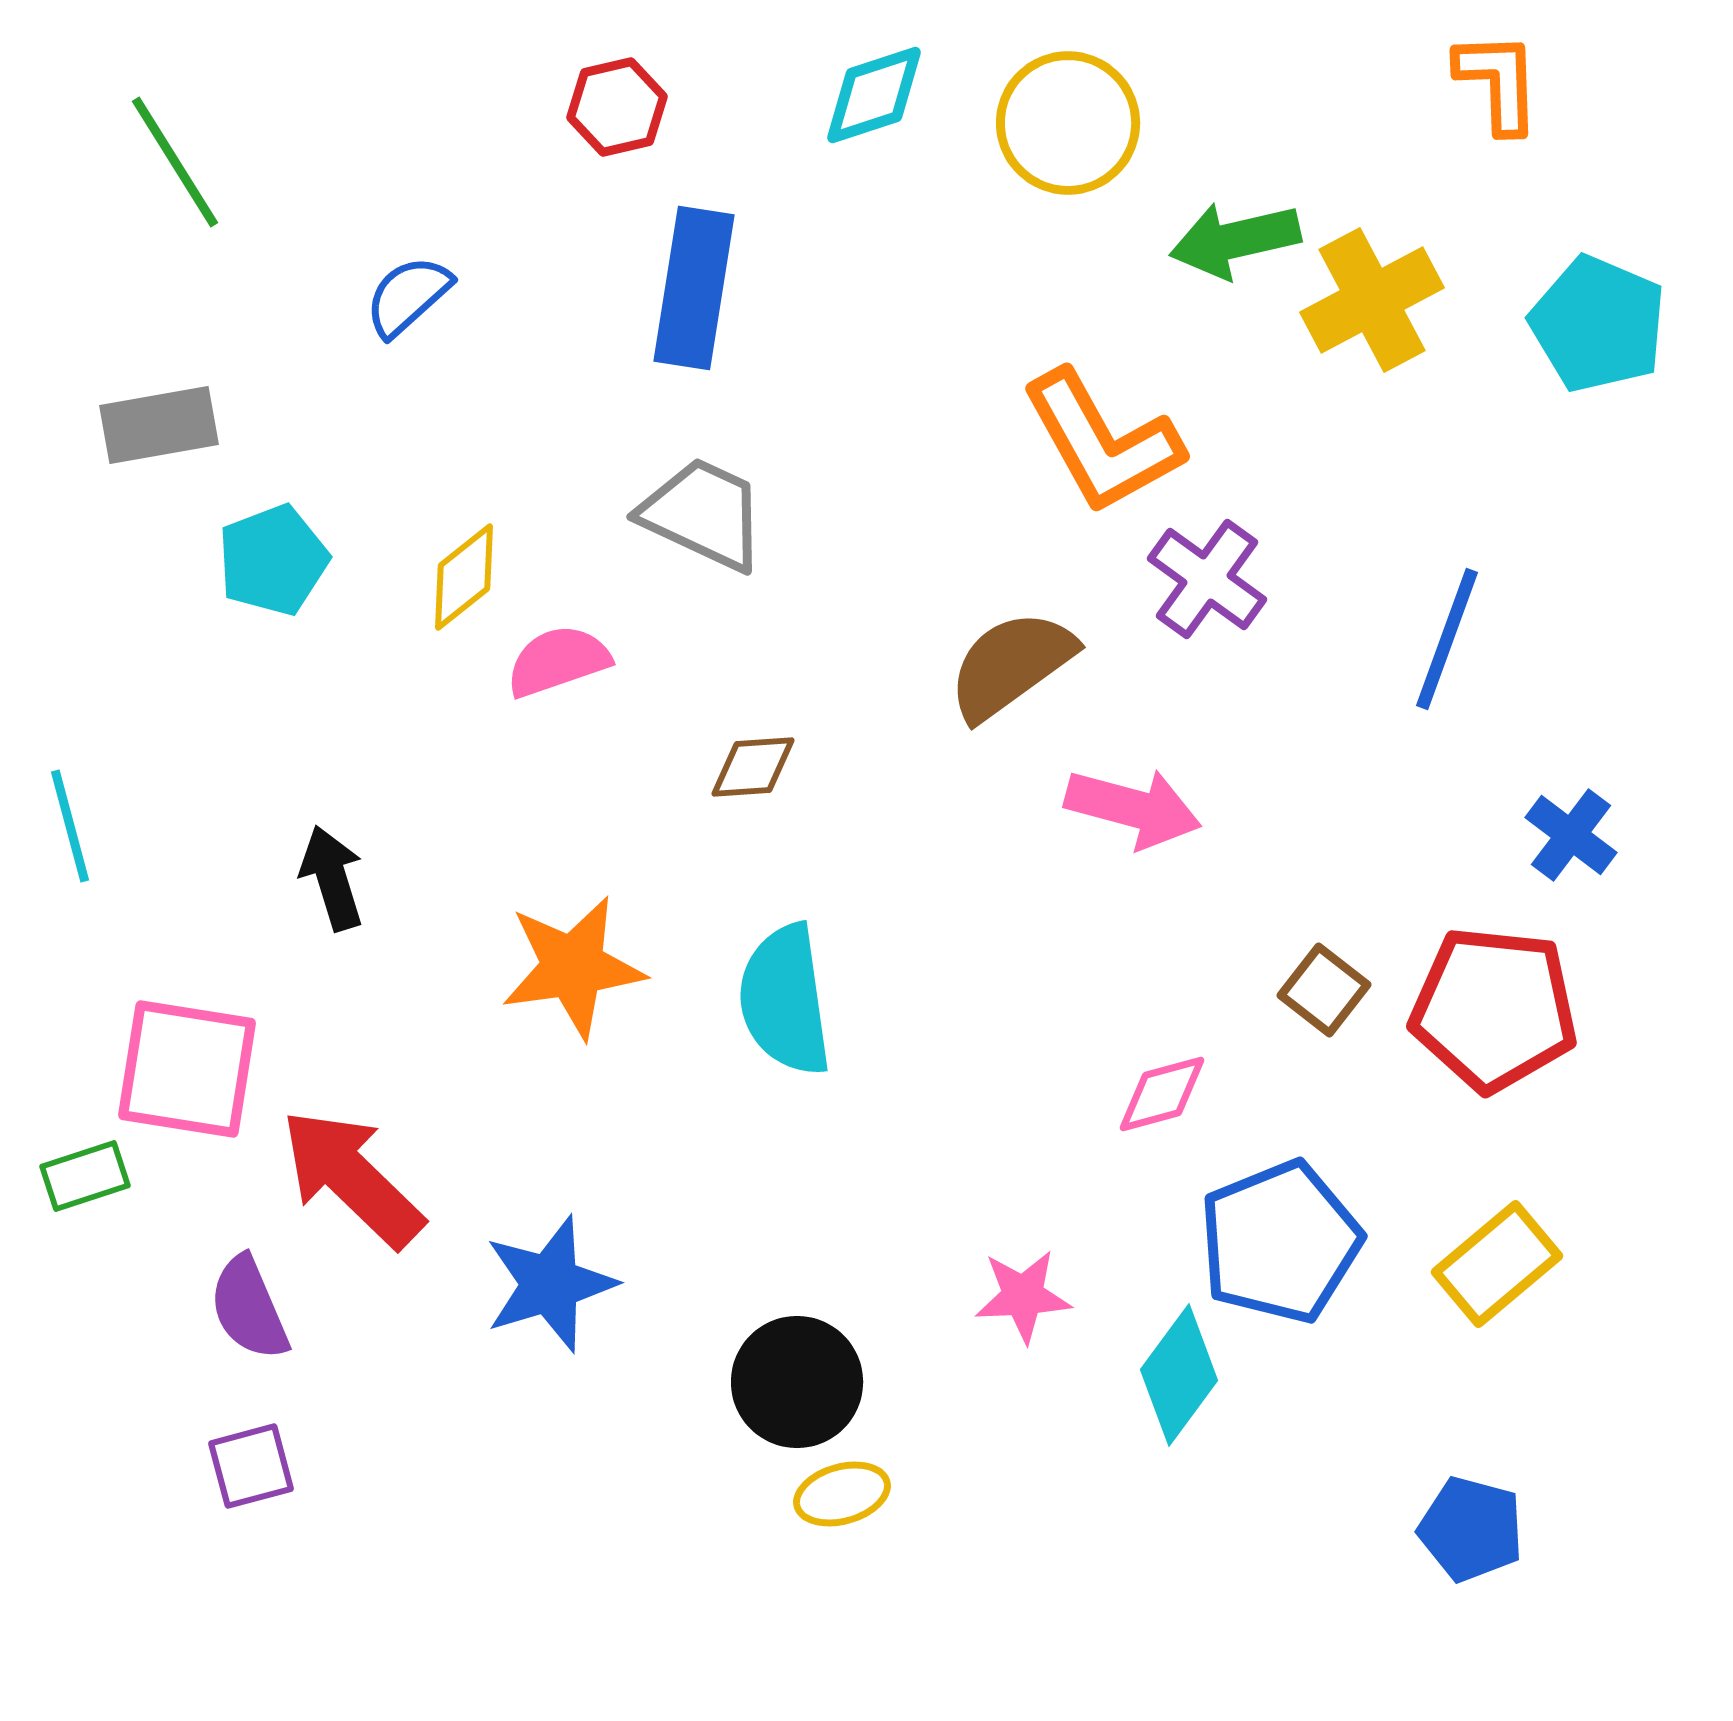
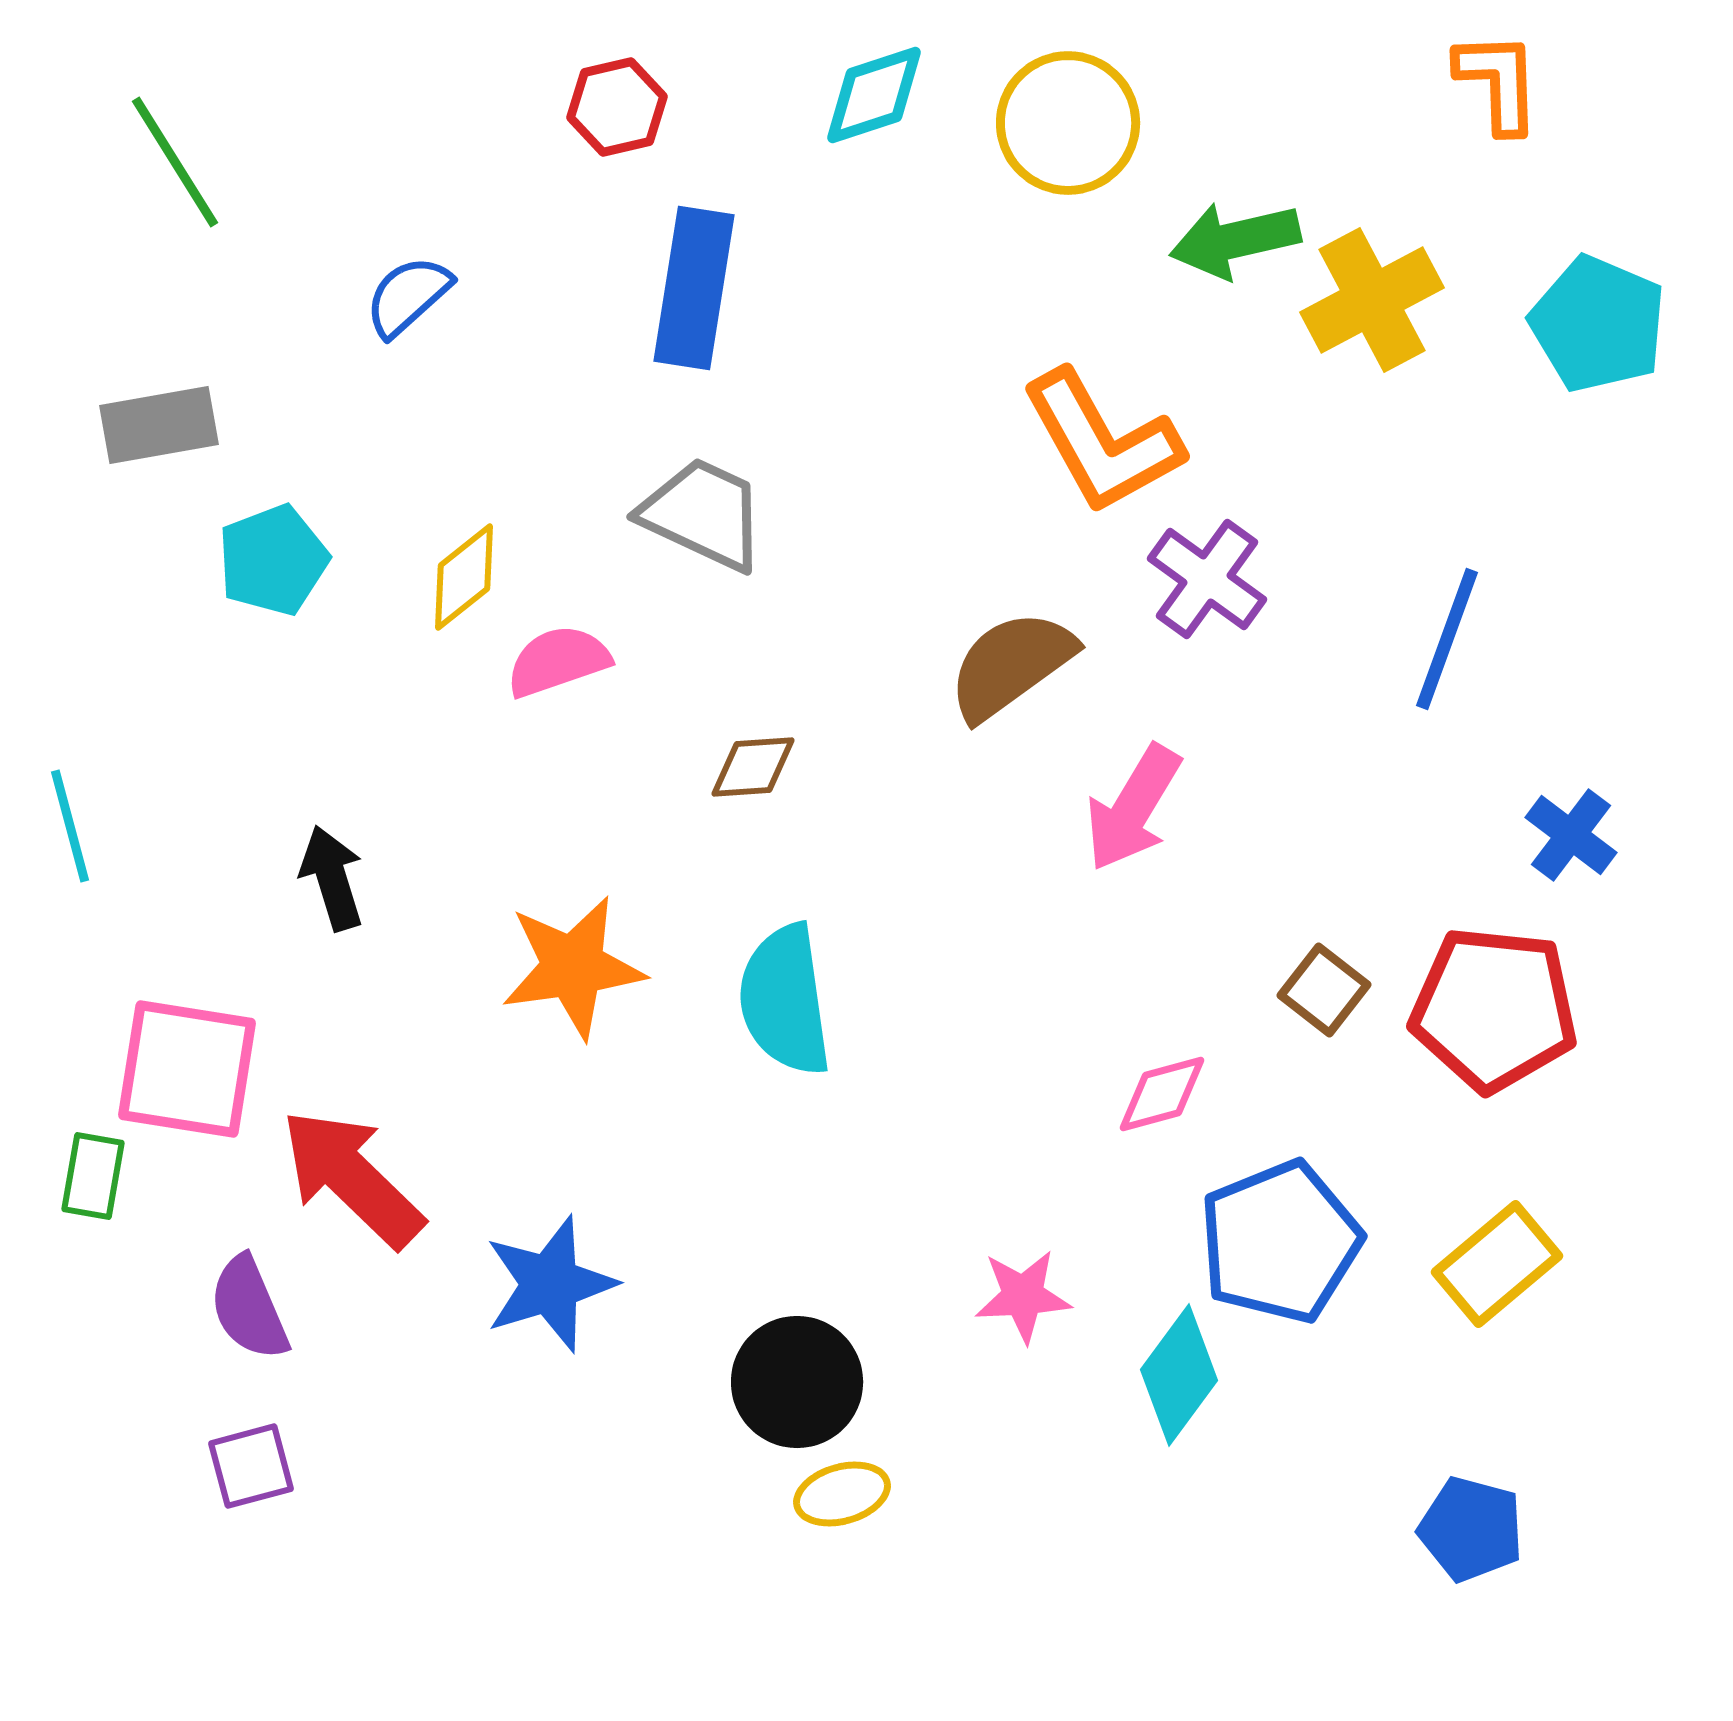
pink arrow at (1133, 808): rotated 106 degrees clockwise
green rectangle at (85, 1176): moved 8 px right; rotated 62 degrees counterclockwise
